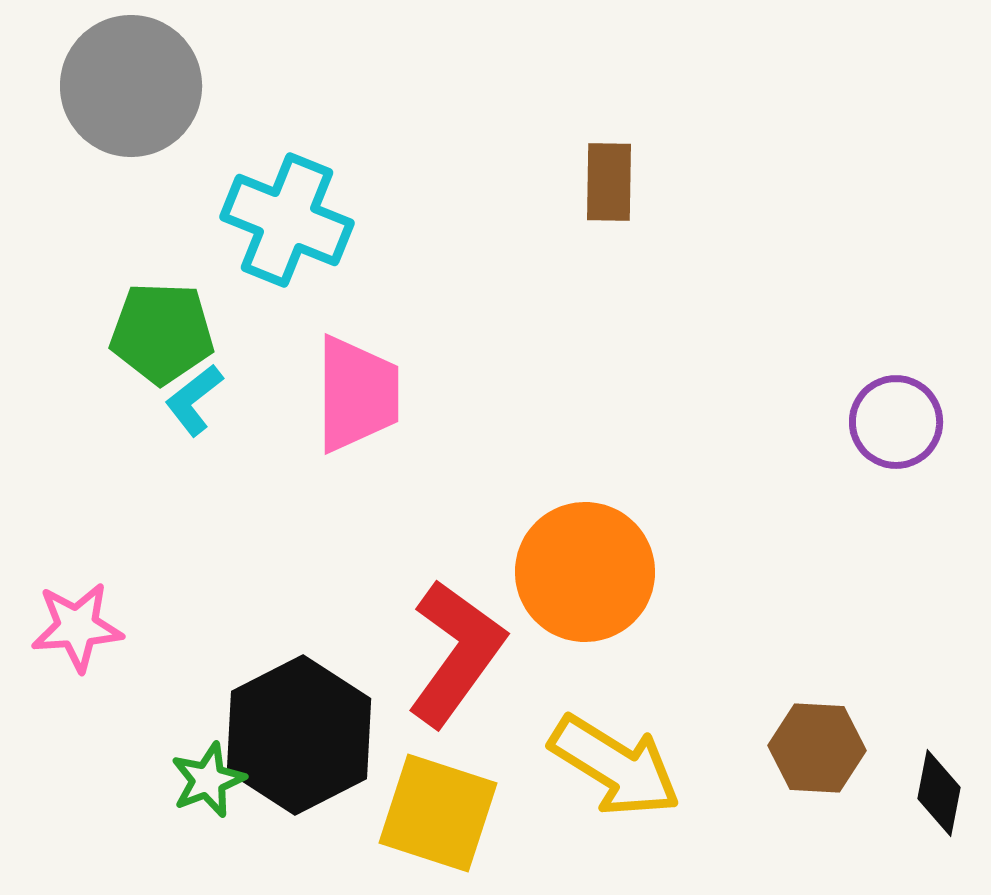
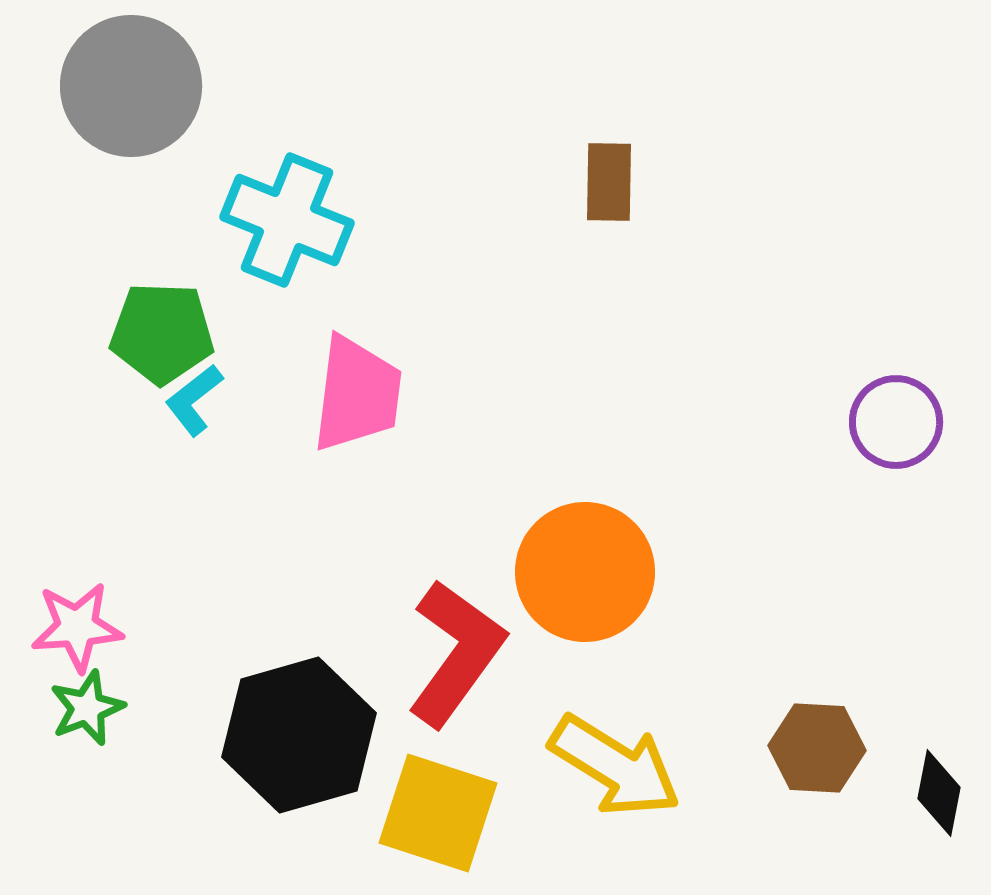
pink trapezoid: rotated 7 degrees clockwise
black hexagon: rotated 11 degrees clockwise
green star: moved 121 px left, 72 px up
